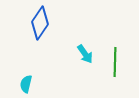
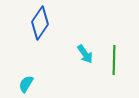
green line: moved 1 px left, 2 px up
cyan semicircle: rotated 18 degrees clockwise
